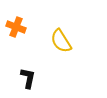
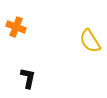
yellow semicircle: moved 29 px right
